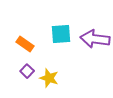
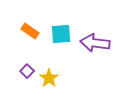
purple arrow: moved 4 px down
orange rectangle: moved 5 px right, 13 px up
yellow star: rotated 18 degrees clockwise
